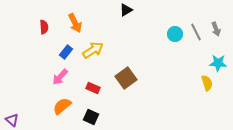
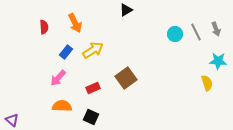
cyan star: moved 2 px up
pink arrow: moved 2 px left, 1 px down
red rectangle: rotated 48 degrees counterclockwise
orange semicircle: rotated 42 degrees clockwise
